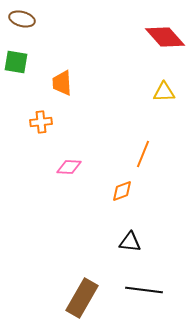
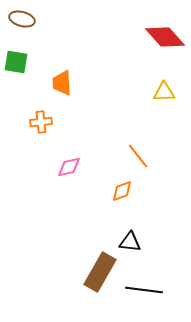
orange line: moved 5 px left, 2 px down; rotated 60 degrees counterclockwise
pink diamond: rotated 15 degrees counterclockwise
brown rectangle: moved 18 px right, 26 px up
